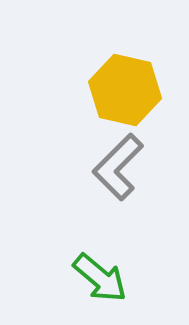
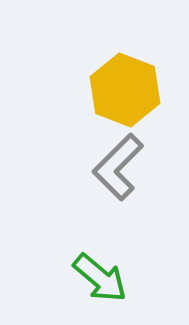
yellow hexagon: rotated 8 degrees clockwise
